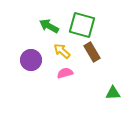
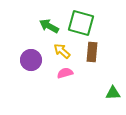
green square: moved 1 px left, 2 px up
brown rectangle: rotated 36 degrees clockwise
